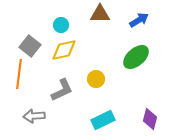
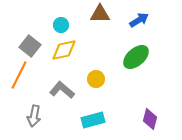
orange line: moved 1 px down; rotated 20 degrees clockwise
gray L-shape: rotated 115 degrees counterclockwise
gray arrow: rotated 75 degrees counterclockwise
cyan rectangle: moved 10 px left; rotated 10 degrees clockwise
